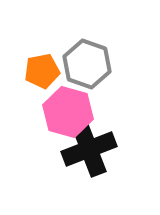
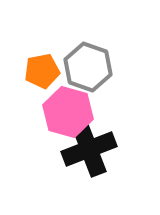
gray hexagon: moved 1 px right, 3 px down
